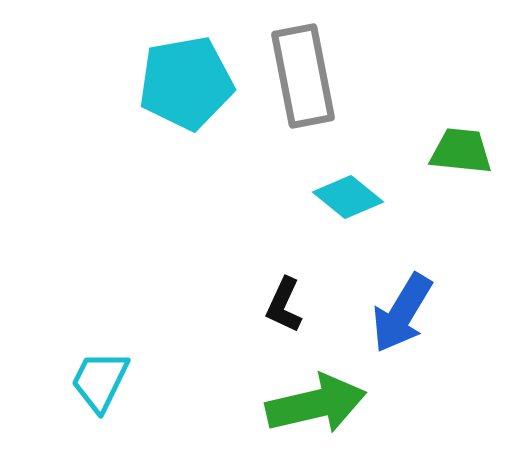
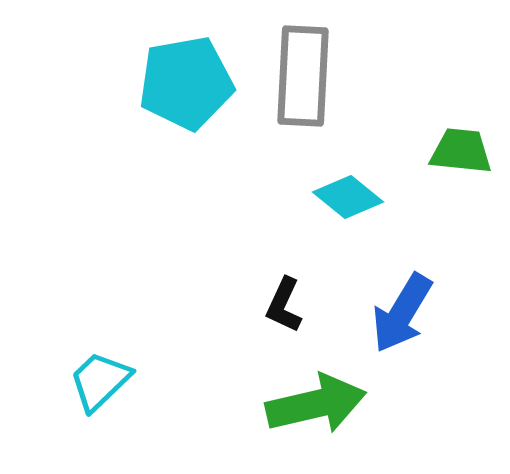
gray rectangle: rotated 14 degrees clockwise
cyan trapezoid: rotated 20 degrees clockwise
